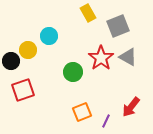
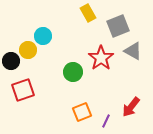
cyan circle: moved 6 px left
gray triangle: moved 5 px right, 6 px up
